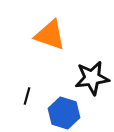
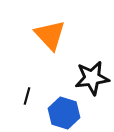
orange triangle: rotated 28 degrees clockwise
